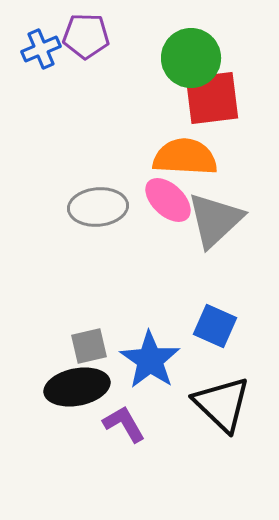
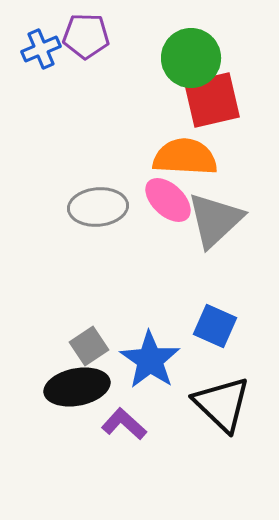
red square: moved 2 px down; rotated 6 degrees counterclockwise
gray square: rotated 21 degrees counterclockwise
purple L-shape: rotated 18 degrees counterclockwise
